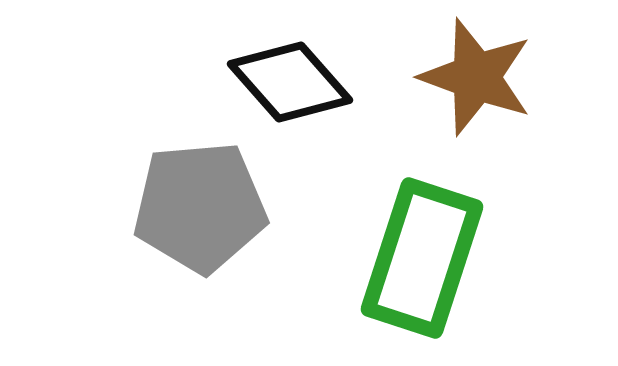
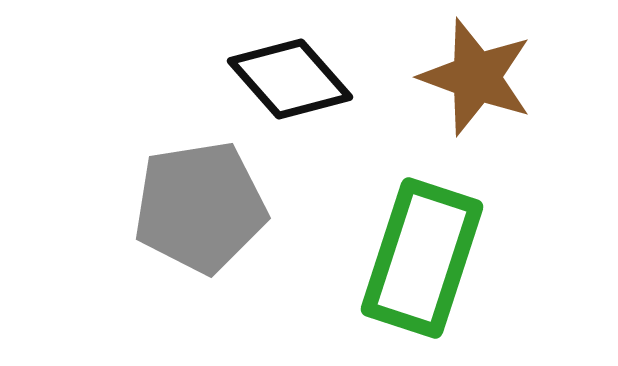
black diamond: moved 3 px up
gray pentagon: rotated 4 degrees counterclockwise
